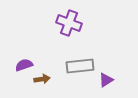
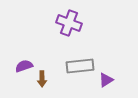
purple semicircle: moved 1 px down
brown arrow: rotated 98 degrees clockwise
